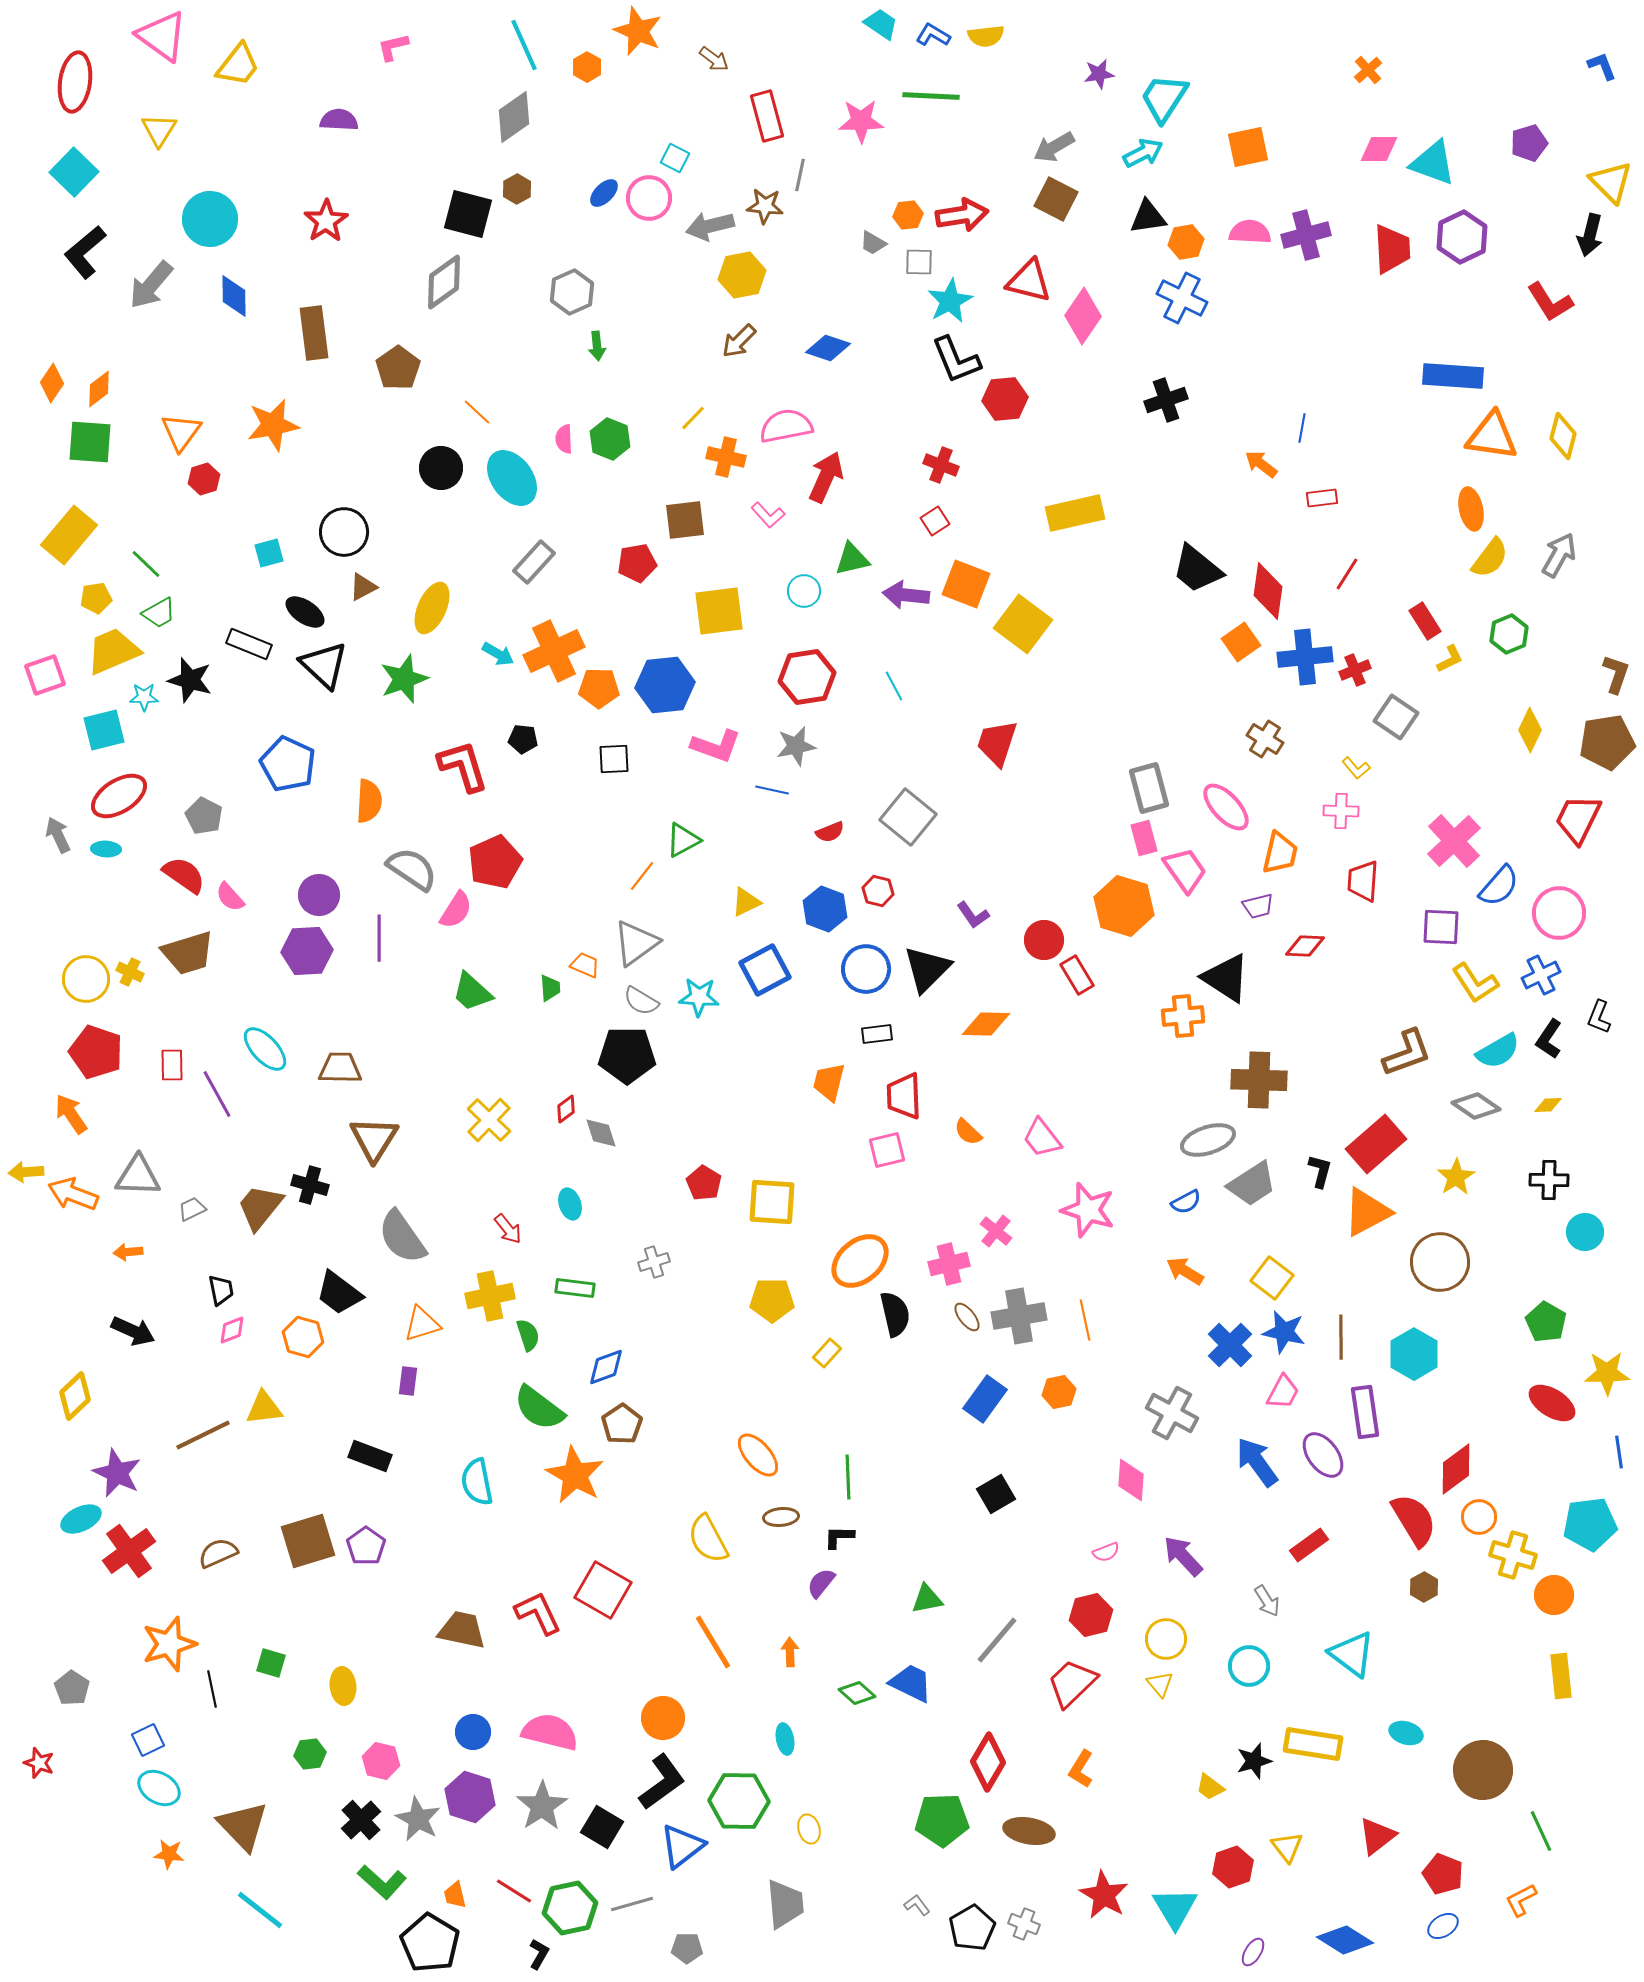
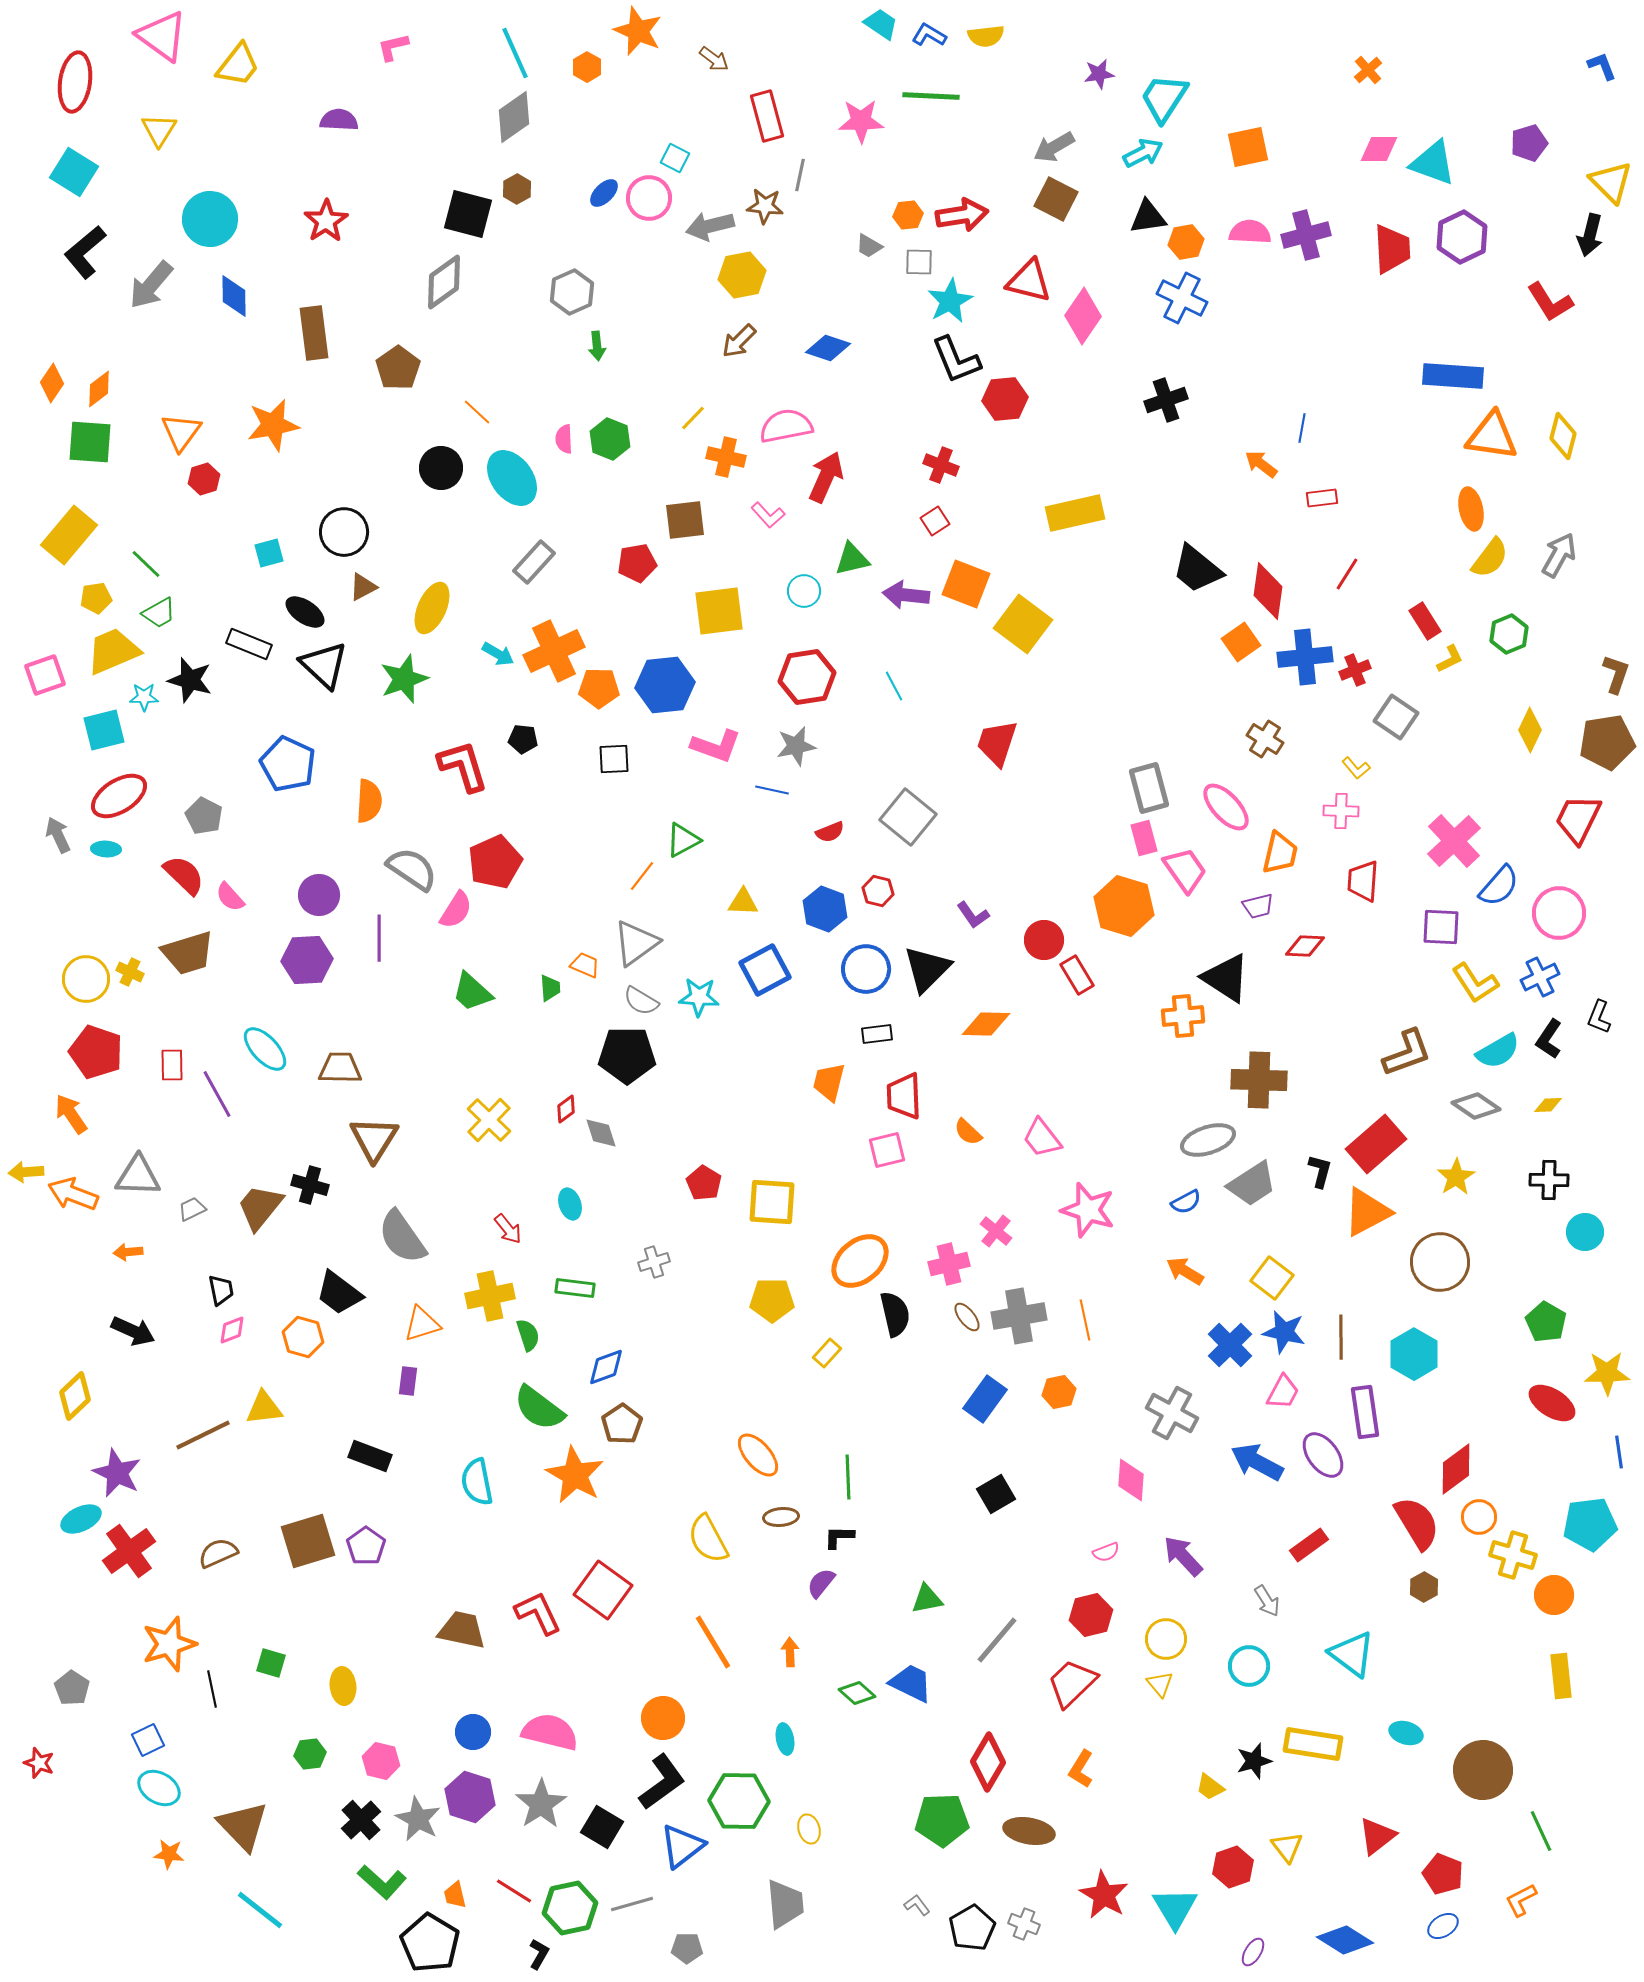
blue L-shape at (933, 35): moved 4 px left
cyan line at (524, 45): moved 9 px left, 8 px down
cyan square at (74, 172): rotated 12 degrees counterclockwise
gray trapezoid at (873, 243): moved 4 px left, 3 px down
red semicircle at (184, 875): rotated 9 degrees clockwise
yellow triangle at (746, 902): moved 3 px left; rotated 28 degrees clockwise
purple hexagon at (307, 951): moved 9 px down
blue cross at (1541, 975): moved 1 px left, 2 px down
blue arrow at (1257, 1462): rotated 26 degrees counterclockwise
red semicircle at (1414, 1520): moved 3 px right, 3 px down
red square at (603, 1590): rotated 6 degrees clockwise
gray star at (542, 1806): moved 1 px left, 2 px up
